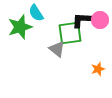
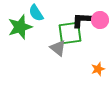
gray triangle: moved 1 px right, 1 px up
